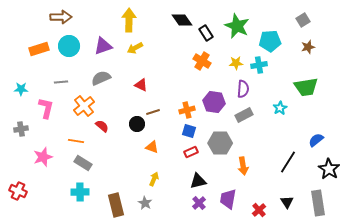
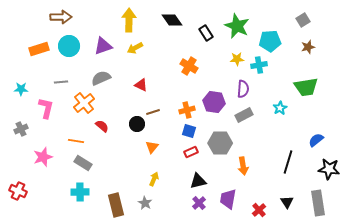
black diamond at (182, 20): moved 10 px left
orange cross at (202, 61): moved 13 px left, 5 px down
yellow star at (236, 63): moved 1 px right, 4 px up
orange cross at (84, 106): moved 3 px up
gray cross at (21, 129): rotated 16 degrees counterclockwise
orange triangle at (152, 147): rotated 48 degrees clockwise
black line at (288, 162): rotated 15 degrees counterclockwise
black star at (329, 169): rotated 25 degrees counterclockwise
